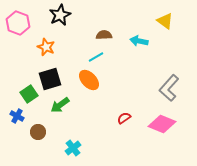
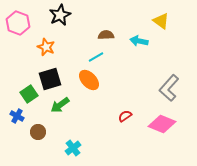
yellow triangle: moved 4 px left
brown semicircle: moved 2 px right
red semicircle: moved 1 px right, 2 px up
